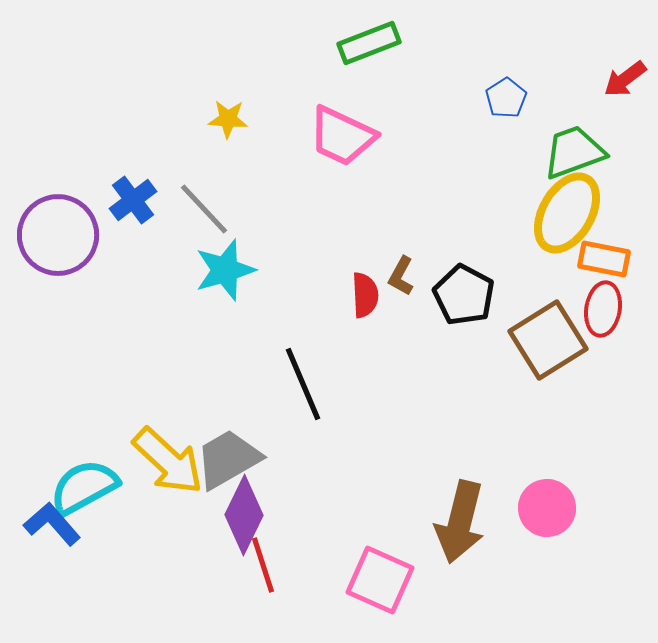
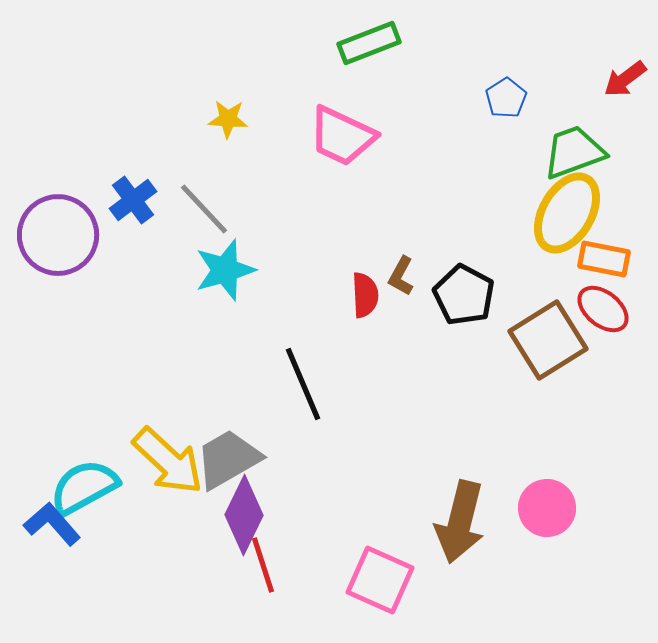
red ellipse: rotated 60 degrees counterclockwise
